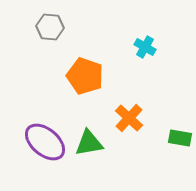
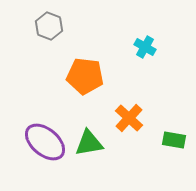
gray hexagon: moved 1 px left, 1 px up; rotated 16 degrees clockwise
orange pentagon: rotated 12 degrees counterclockwise
green rectangle: moved 6 px left, 2 px down
